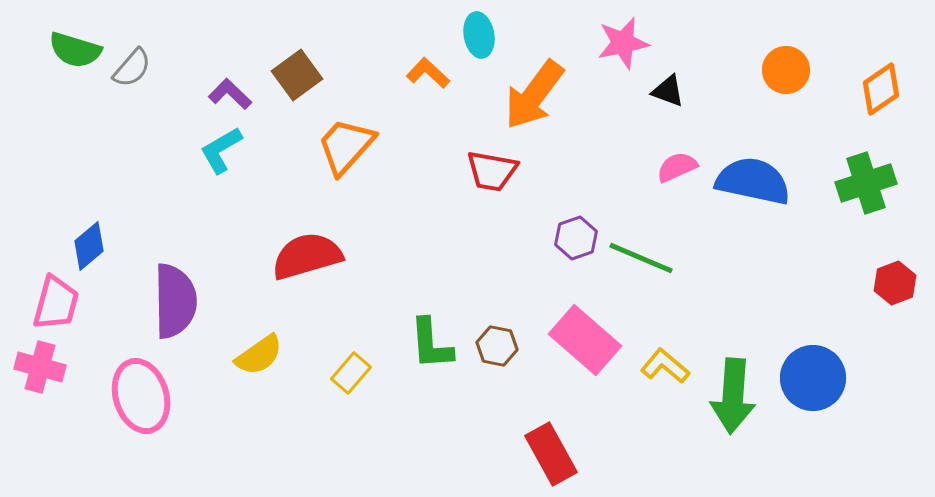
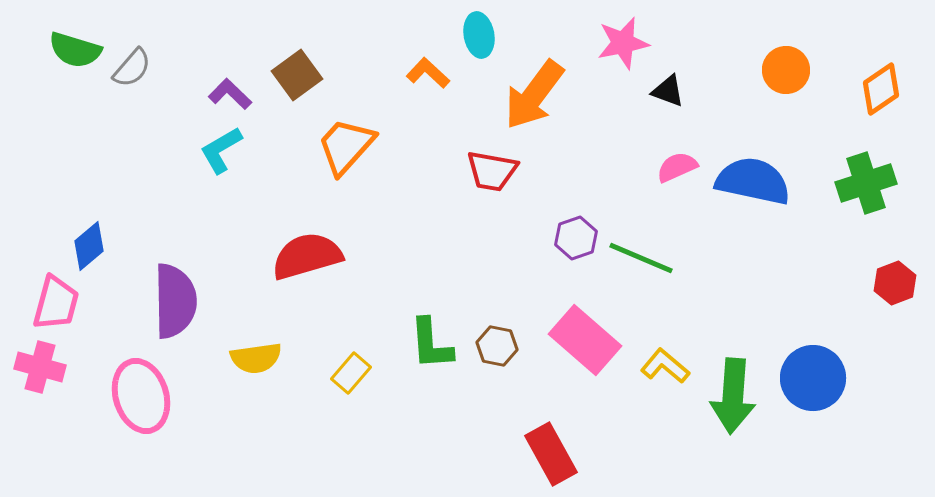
yellow semicircle: moved 3 px left, 3 px down; rotated 27 degrees clockwise
